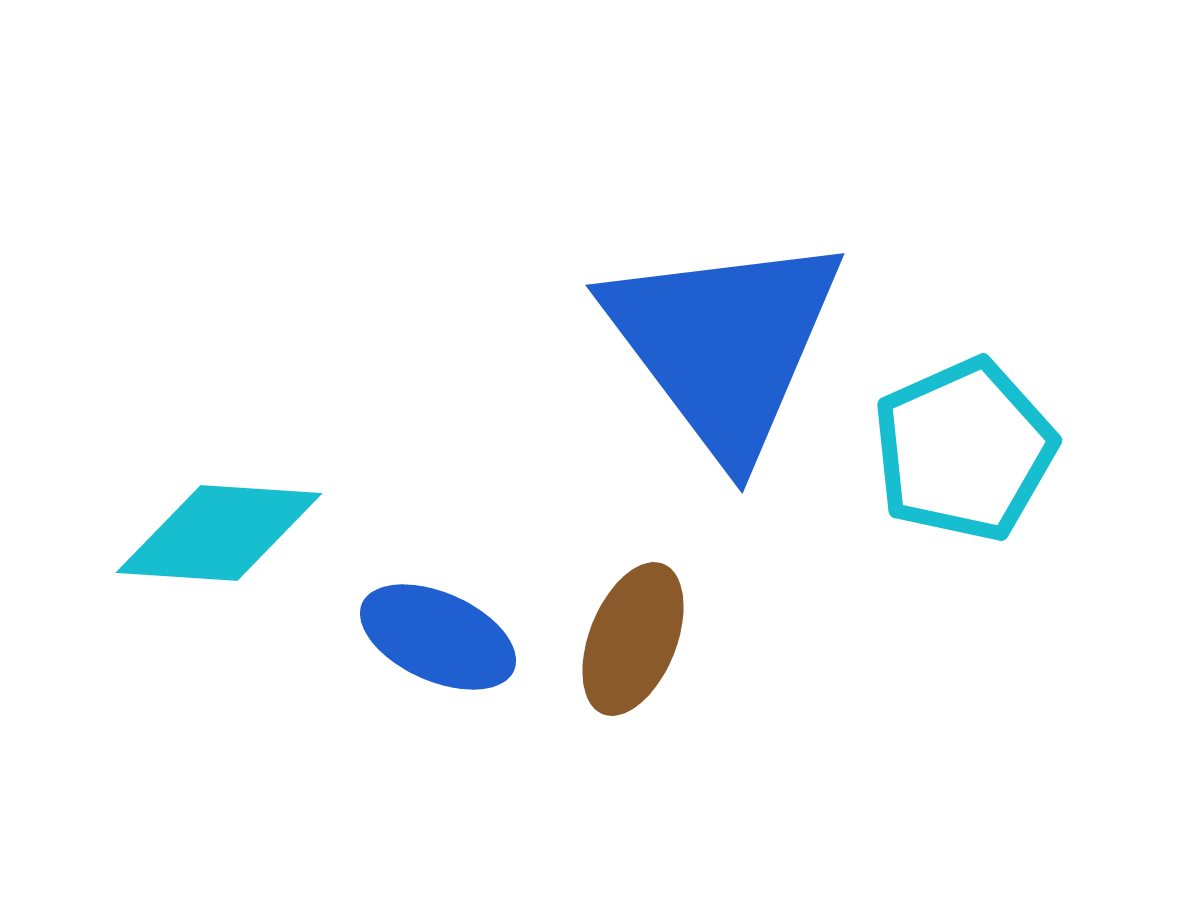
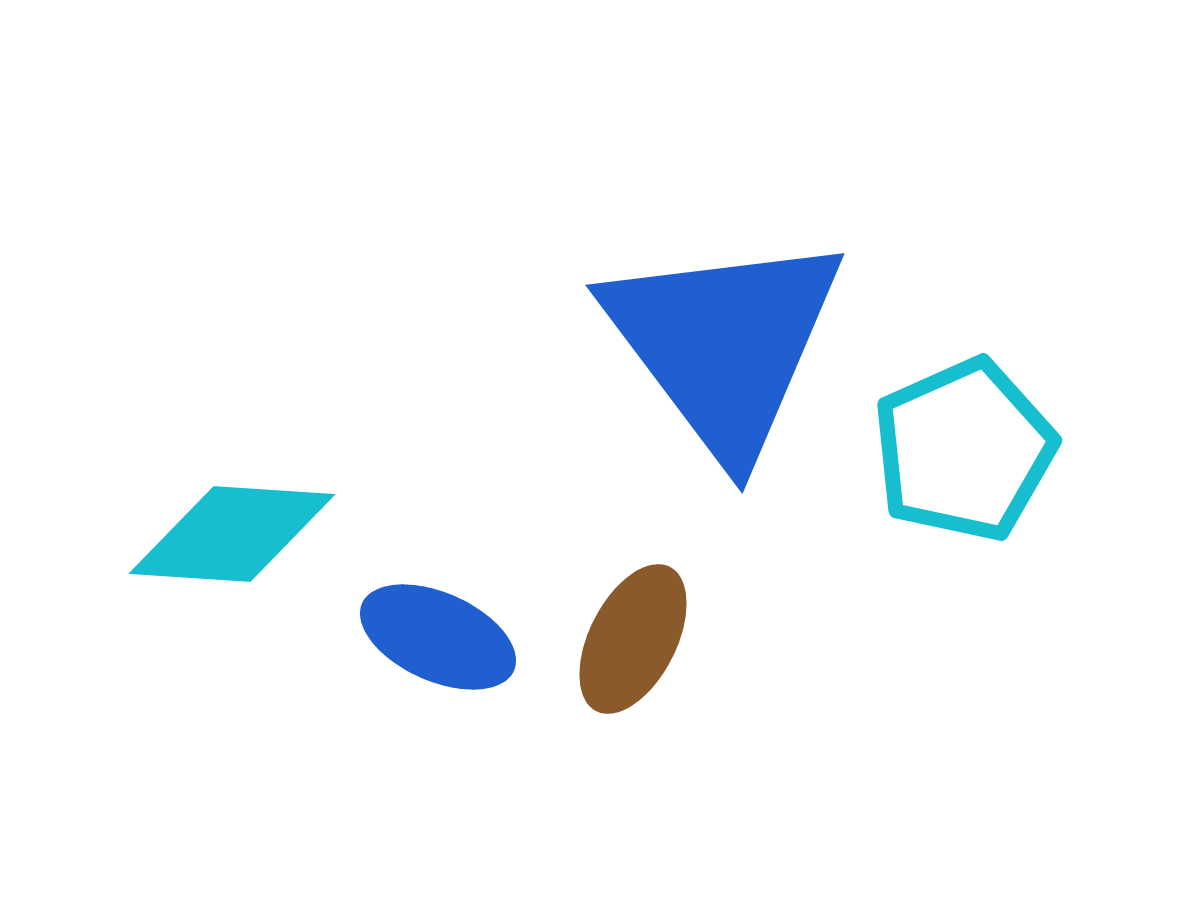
cyan diamond: moved 13 px right, 1 px down
brown ellipse: rotated 5 degrees clockwise
